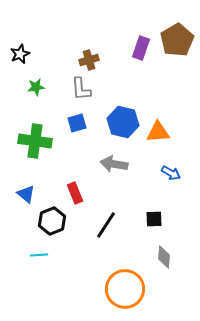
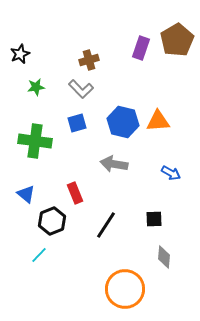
gray L-shape: rotated 40 degrees counterclockwise
orange triangle: moved 11 px up
cyan line: rotated 42 degrees counterclockwise
